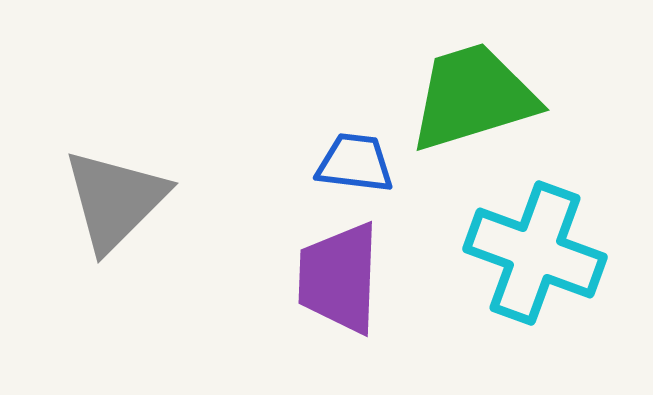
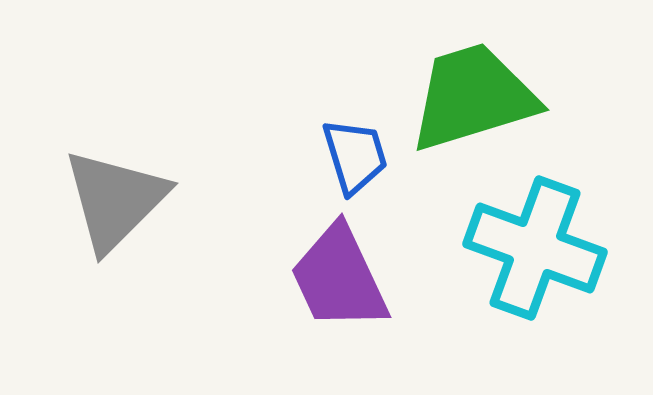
blue trapezoid: moved 7 px up; rotated 66 degrees clockwise
cyan cross: moved 5 px up
purple trapezoid: rotated 27 degrees counterclockwise
